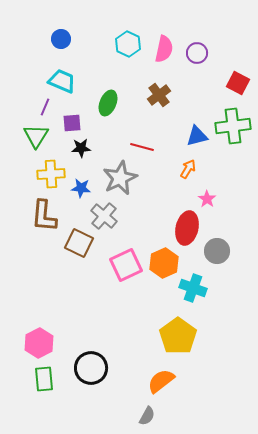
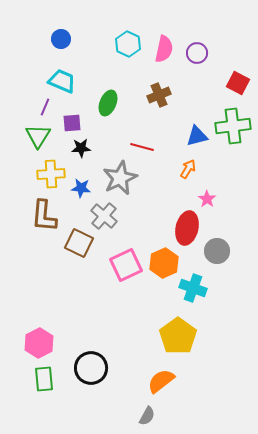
brown cross: rotated 15 degrees clockwise
green triangle: moved 2 px right
